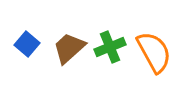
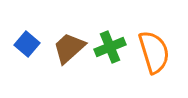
orange semicircle: rotated 12 degrees clockwise
